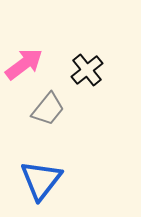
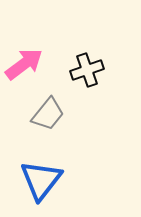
black cross: rotated 20 degrees clockwise
gray trapezoid: moved 5 px down
